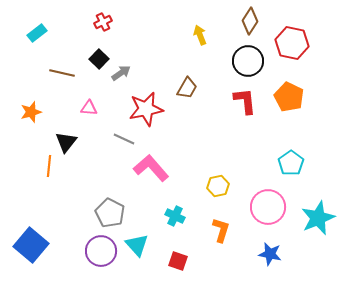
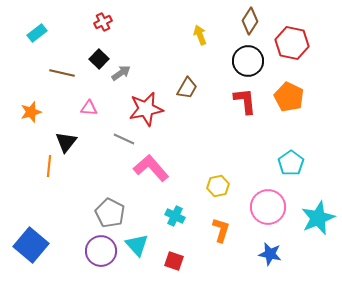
red square: moved 4 px left
